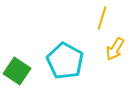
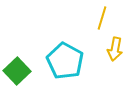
yellow arrow: rotated 20 degrees counterclockwise
green square: rotated 12 degrees clockwise
